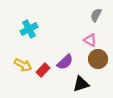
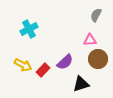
pink triangle: rotated 32 degrees counterclockwise
